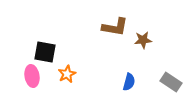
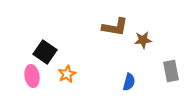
black square: rotated 25 degrees clockwise
gray rectangle: moved 11 px up; rotated 45 degrees clockwise
